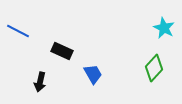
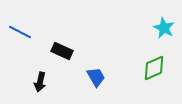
blue line: moved 2 px right, 1 px down
green diamond: rotated 24 degrees clockwise
blue trapezoid: moved 3 px right, 3 px down
